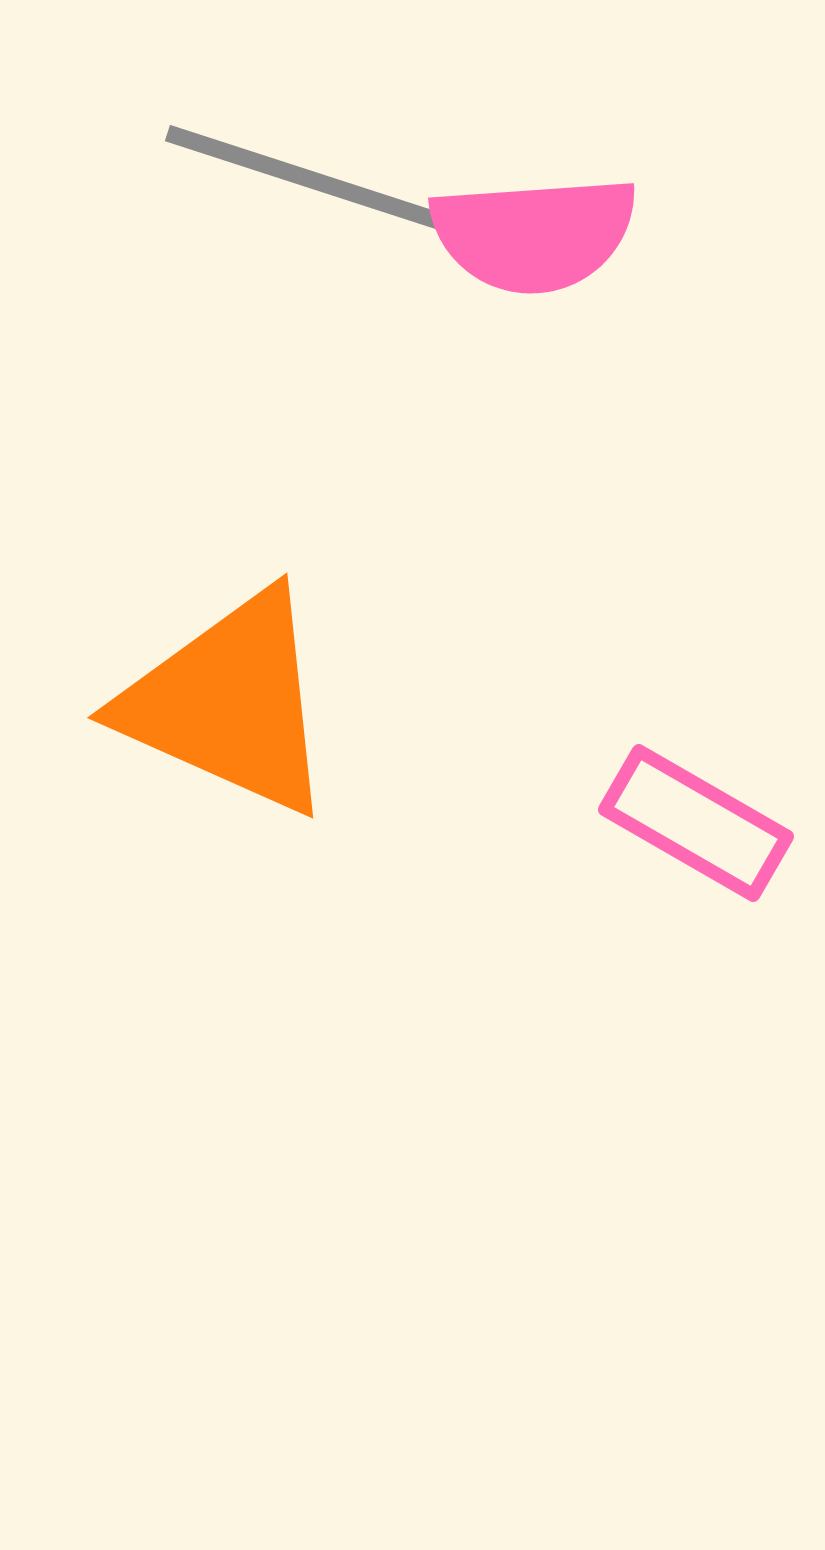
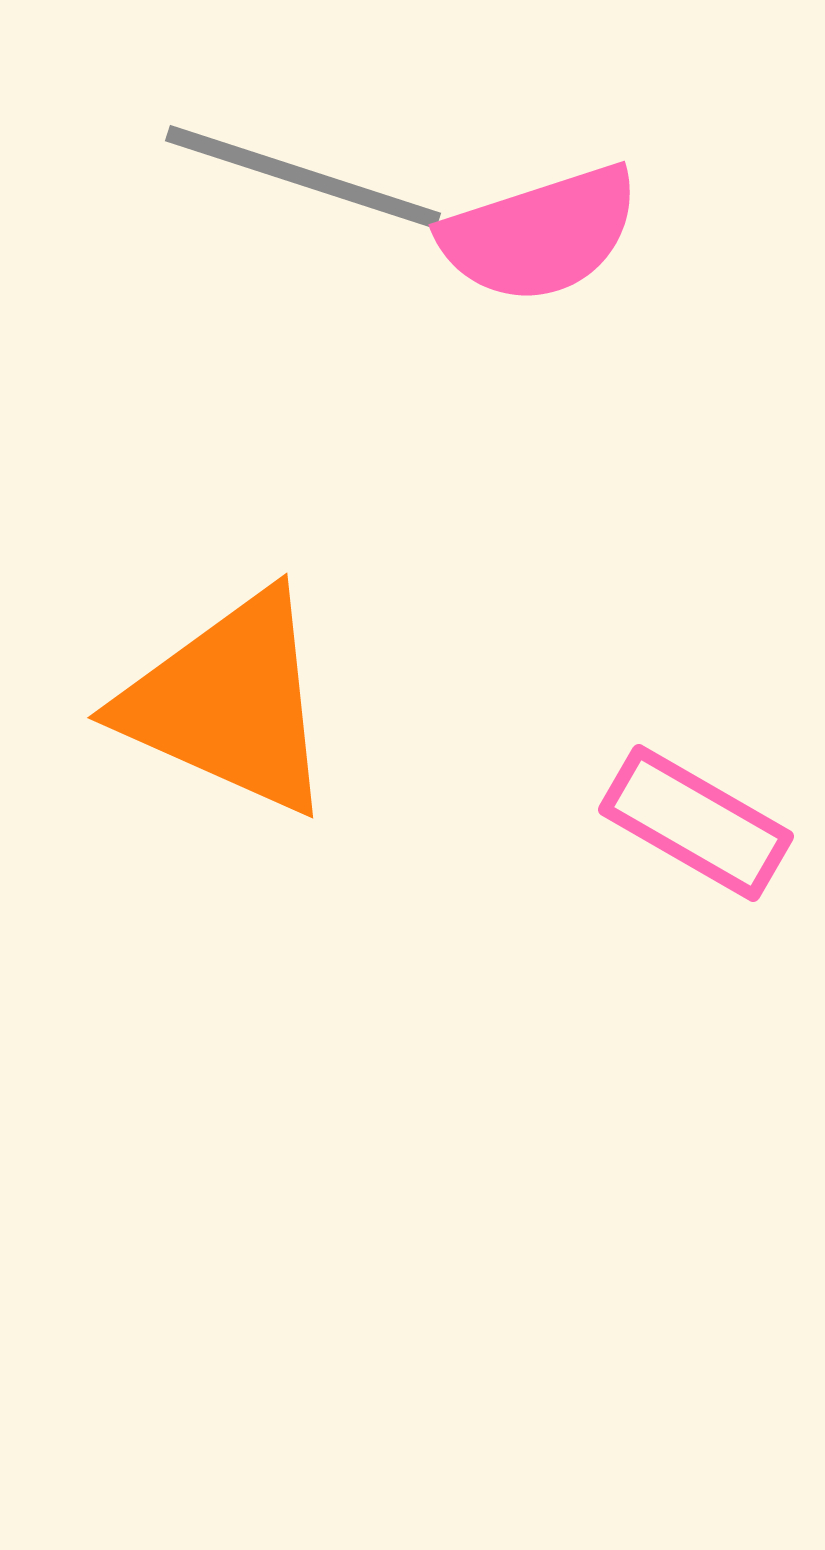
pink semicircle: moved 6 px right; rotated 14 degrees counterclockwise
